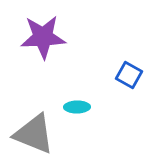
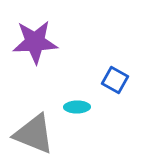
purple star: moved 8 px left, 5 px down
blue square: moved 14 px left, 5 px down
